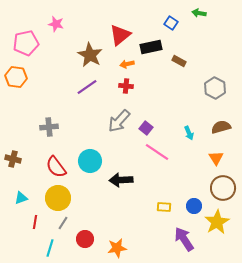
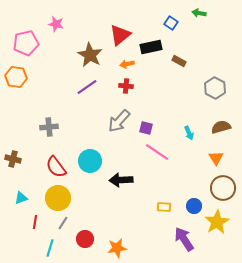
purple square: rotated 24 degrees counterclockwise
